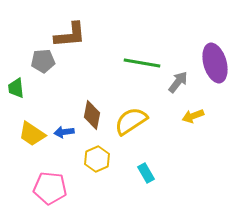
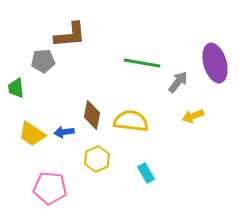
yellow semicircle: rotated 40 degrees clockwise
